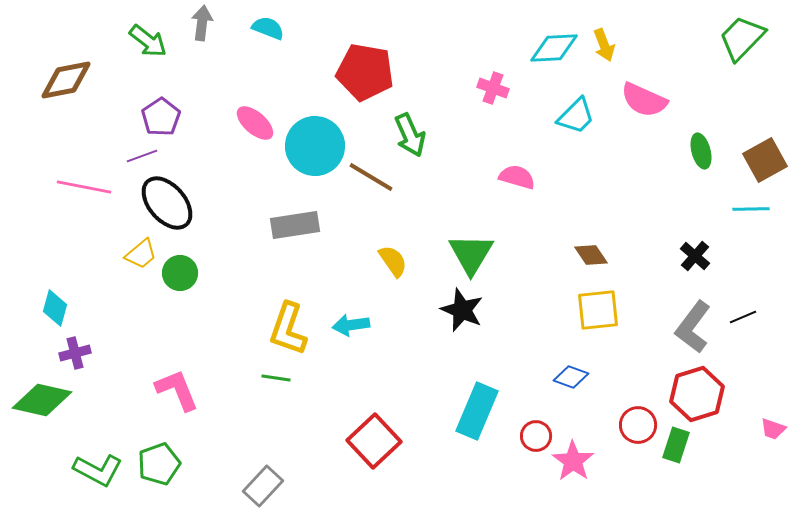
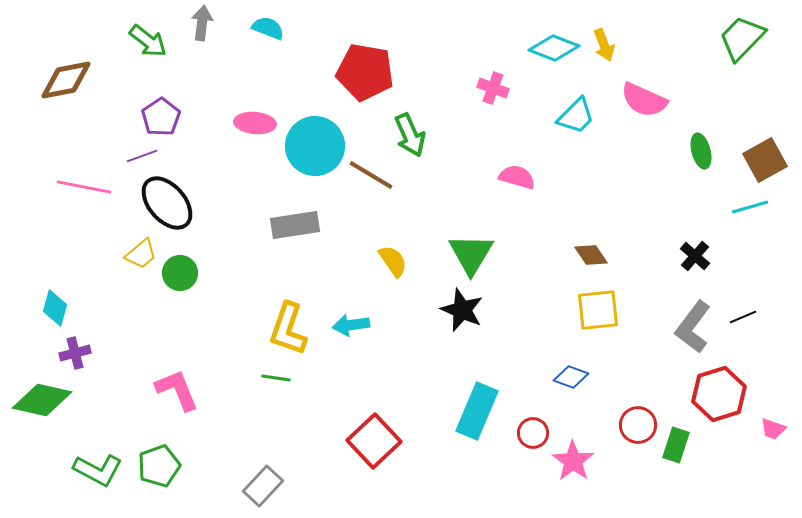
cyan diamond at (554, 48): rotated 24 degrees clockwise
pink ellipse at (255, 123): rotated 36 degrees counterclockwise
brown line at (371, 177): moved 2 px up
cyan line at (751, 209): moved 1 px left, 2 px up; rotated 15 degrees counterclockwise
red hexagon at (697, 394): moved 22 px right
red circle at (536, 436): moved 3 px left, 3 px up
green pentagon at (159, 464): moved 2 px down
